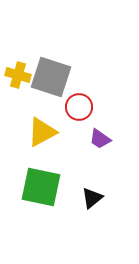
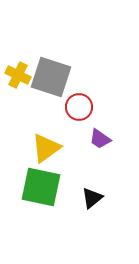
yellow cross: rotated 10 degrees clockwise
yellow triangle: moved 4 px right, 16 px down; rotated 8 degrees counterclockwise
